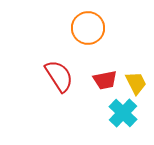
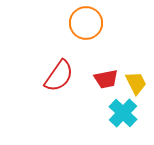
orange circle: moved 2 px left, 5 px up
red semicircle: rotated 68 degrees clockwise
red trapezoid: moved 1 px right, 1 px up
